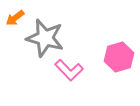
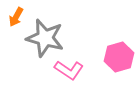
orange arrow: moved 1 px right, 1 px up; rotated 24 degrees counterclockwise
pink L-shape: rotated 12 degrees counterclockwise
